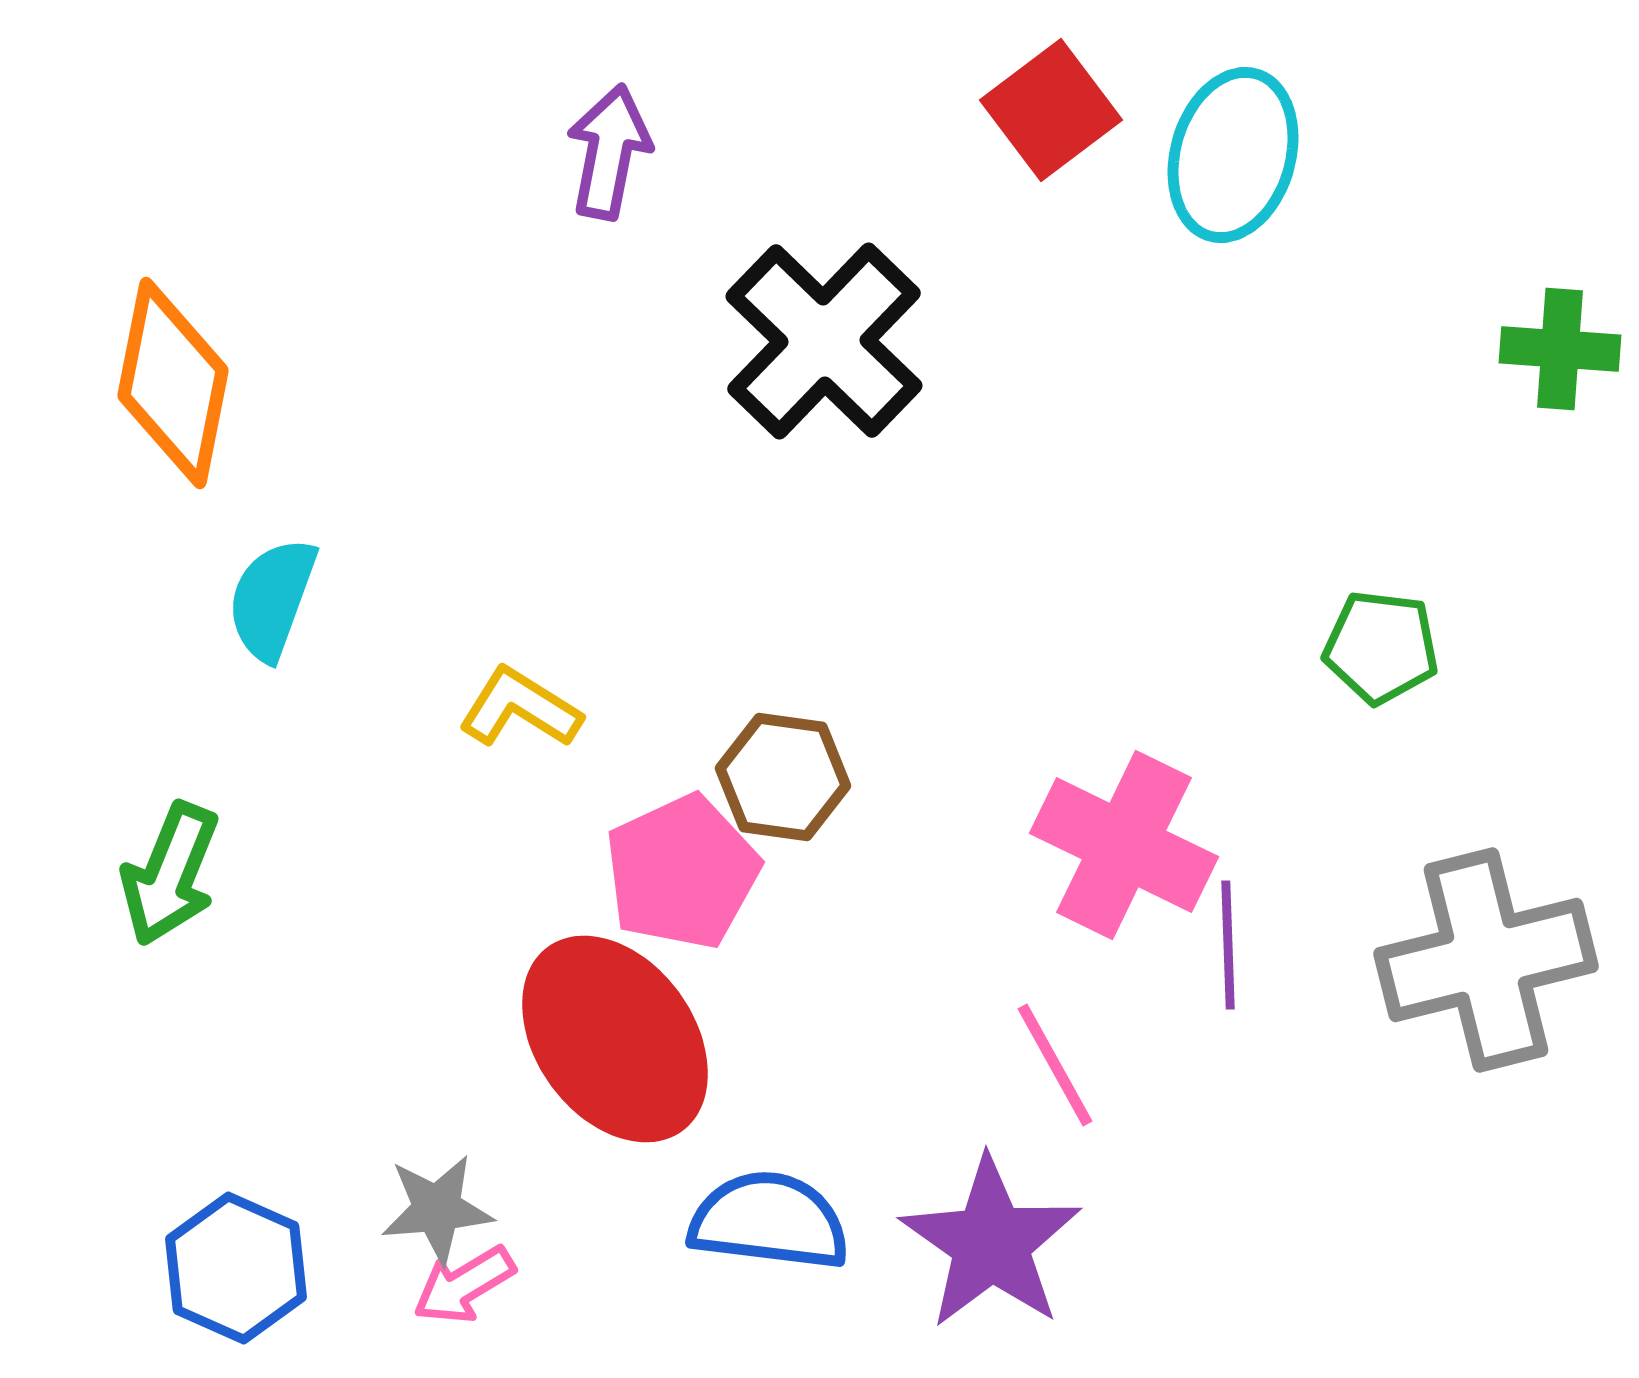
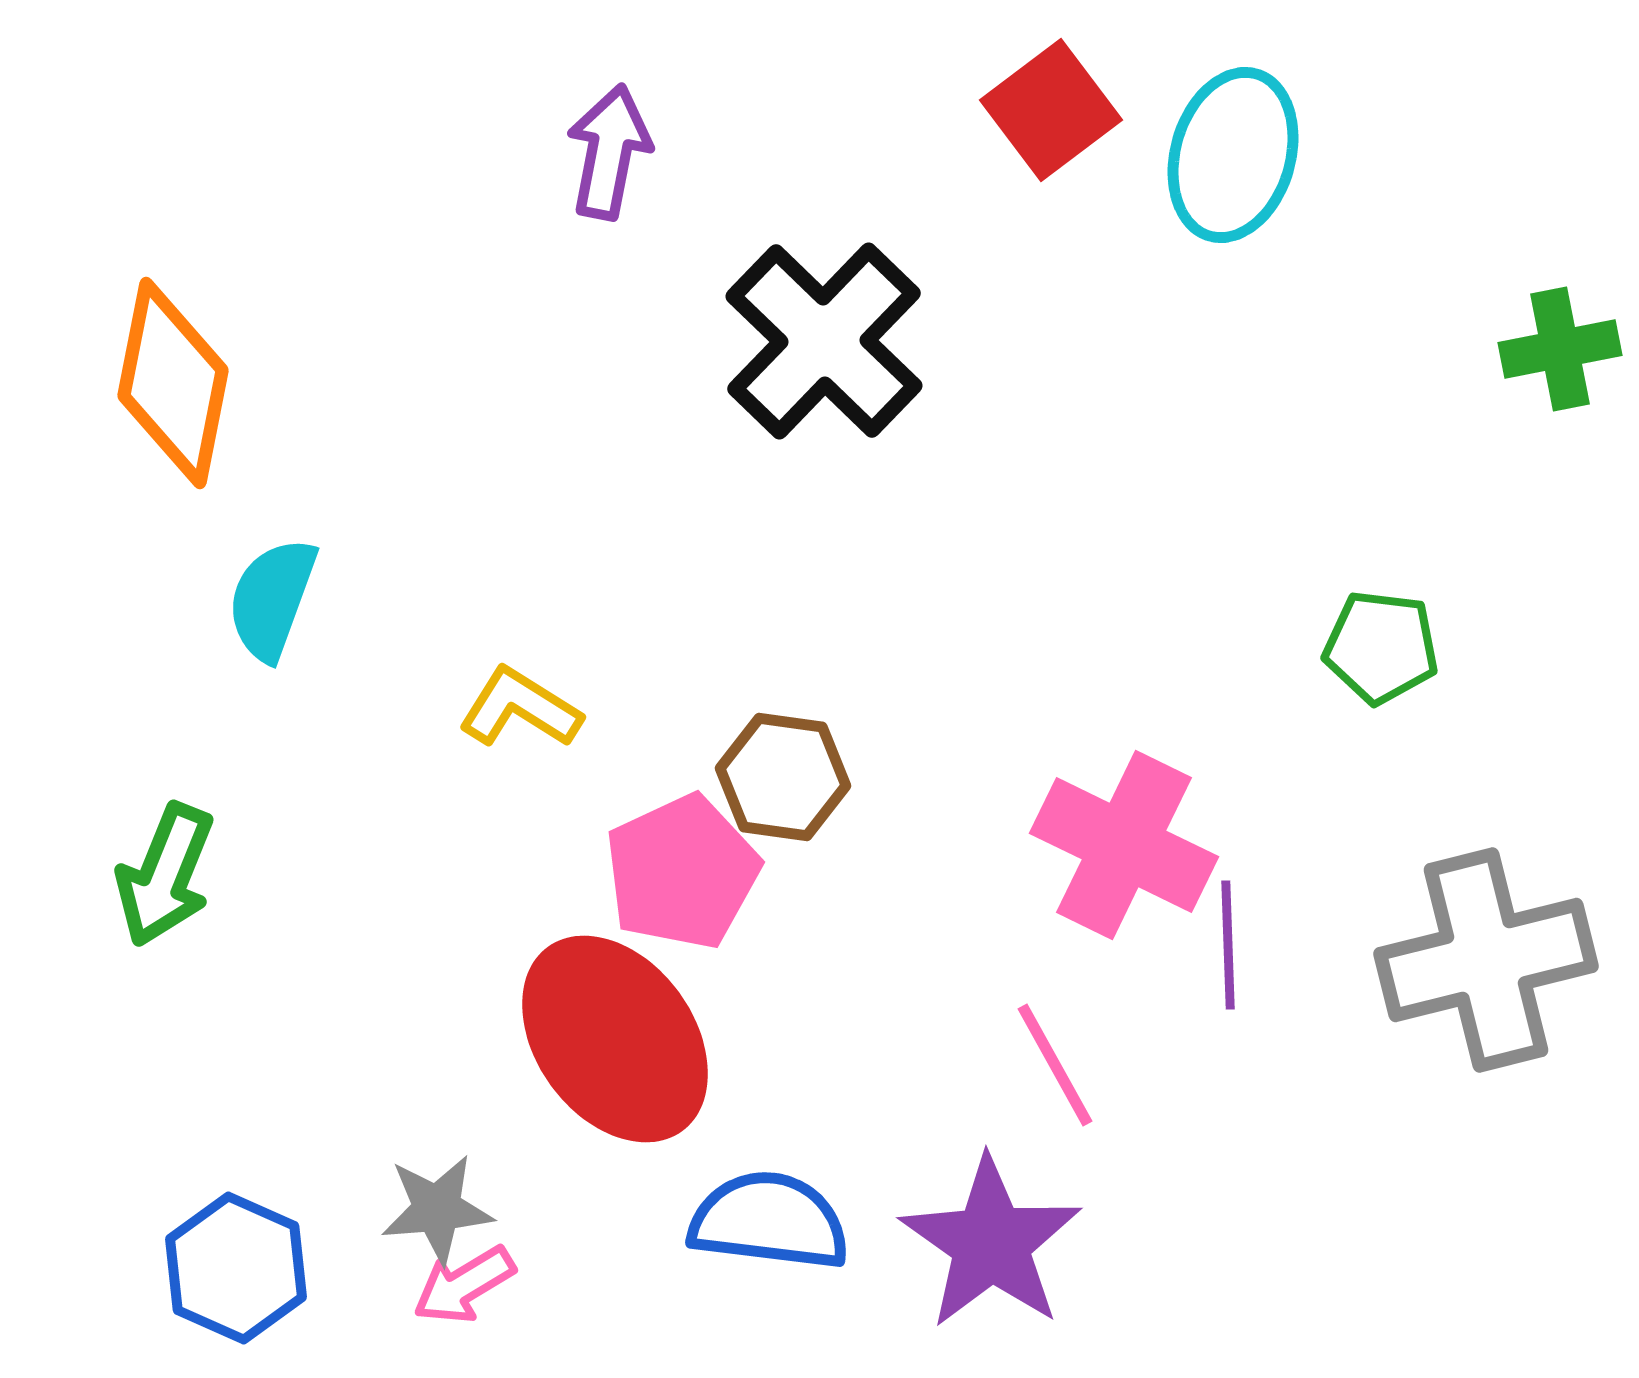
green cross: rotated 15 degrees counterclockwise
green arrow: moved 5 px left, 1 px down
